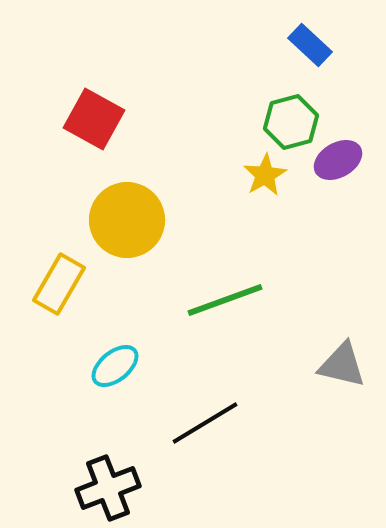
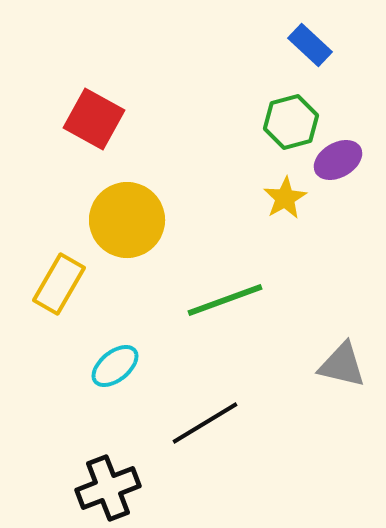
yellow star: moved 20 px right, 23 px down
